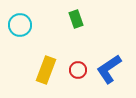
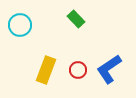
green rectangle: rotated 24 degrees counterclockwise
